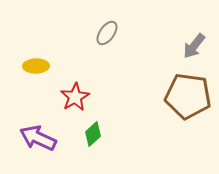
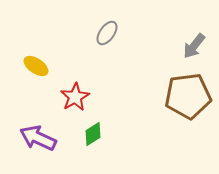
yellow ellipse: rotated 35 degrees clockwise
brown pentagon: rotated 15 degrees counterclockwise
green diamond: rotated 10 degrees clockwise
